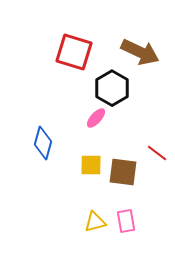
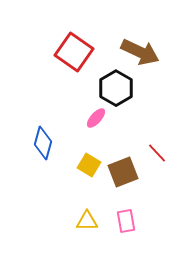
red square: rotated 18 degrees clockwise
black hexagon: moved 4 px right
red line: rotated 10 degrees clockwise
yellow square: moved 2 px left; rotated 30 degrees clockwise
brown square: rotated 28 degrees counterclockwise
yellow triangle: moved 8 px left, 1 px up; rotated 15 degrees clockwise
